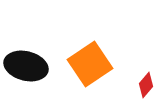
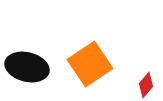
black ellipse: moved 1 px right, 1 px down
